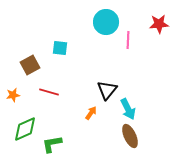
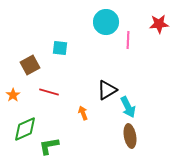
black triangle: rotated 20 degrees clockwise
orange star: rotated 24 degrees counterclockwise
cyan arrow: moved 2 px up
orange arrow: moved 8 px left; rotated 56 degrees counterclockwise
brown ellipse: rotated 15 degrees clockwise
green L-shape: moved 3 px left, 2 px down
